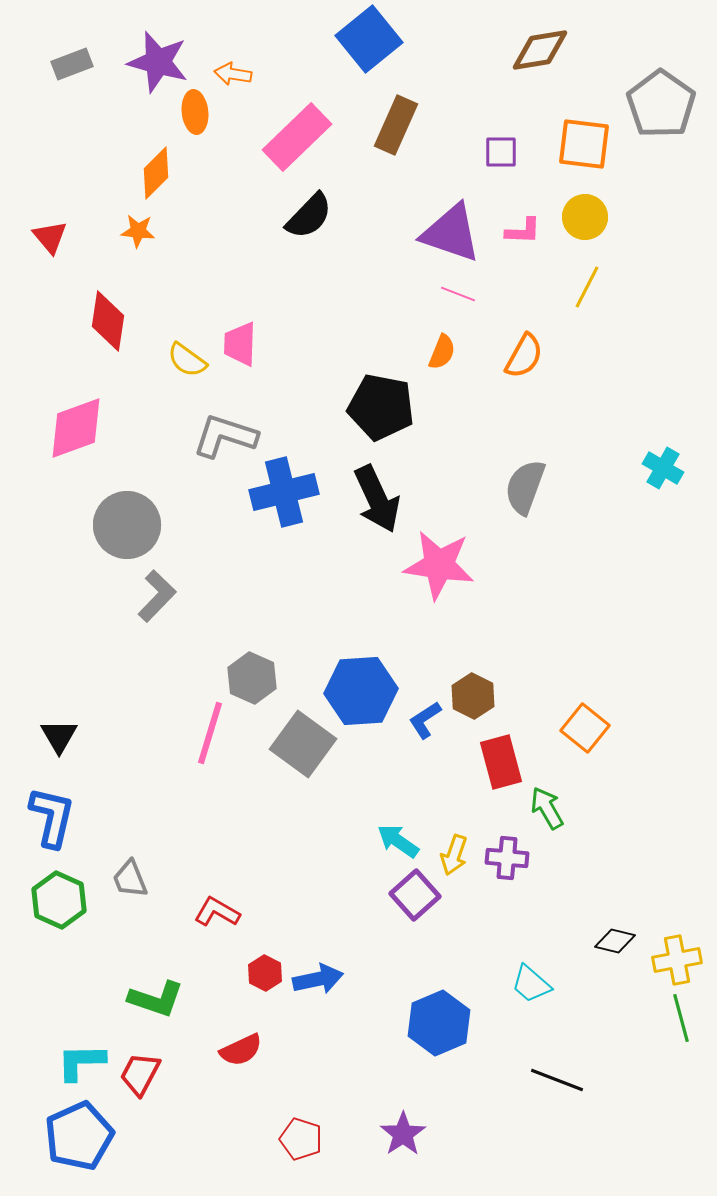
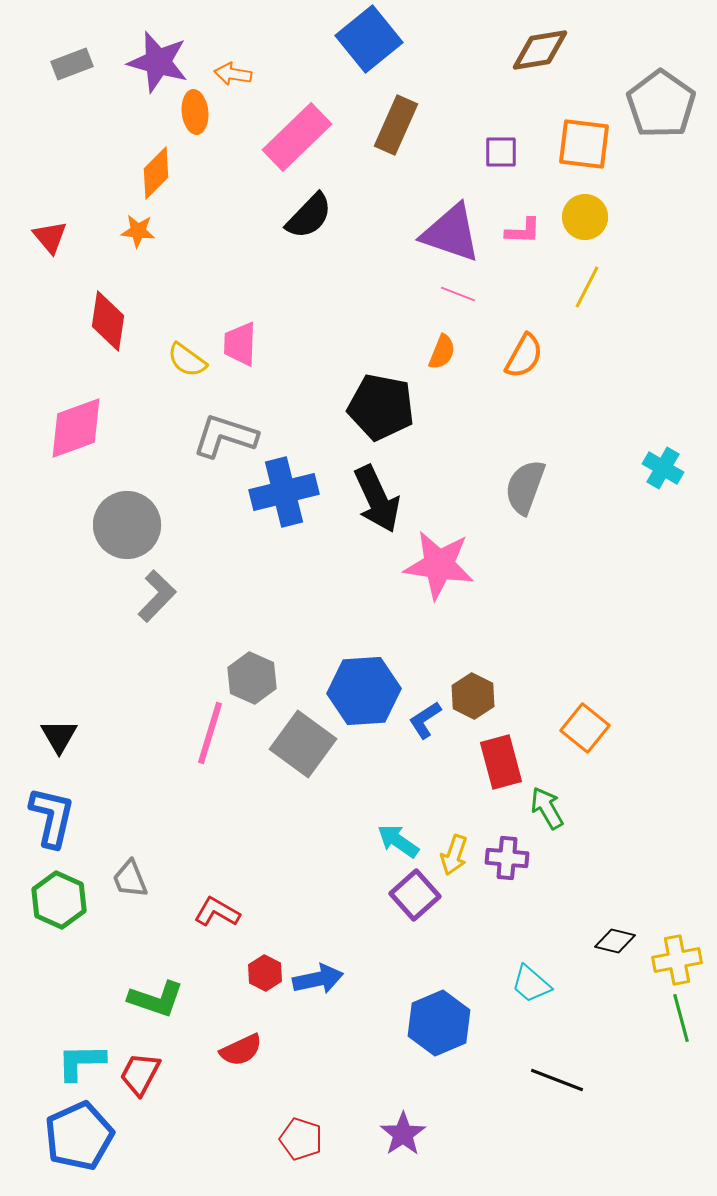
blue hexagon at (361, 691): moved 3 px right
